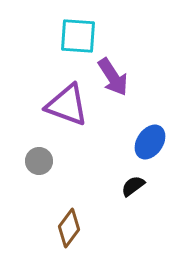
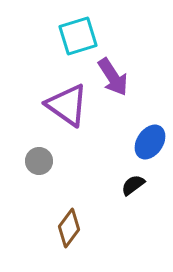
cyan square: rotated 21 degrees counterclockwise
purple triangle: rotated 15 degrees clockwise
black semicircle: moved 1 px up
